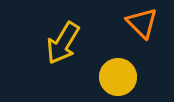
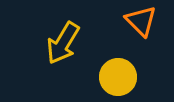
orange triangle: moved 1 px left, 2 px up
